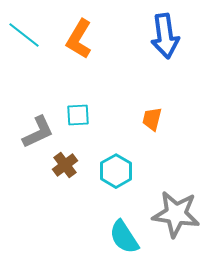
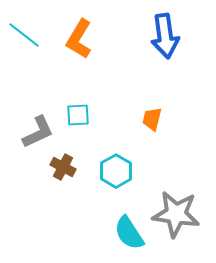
brown cross: moved 2 px left, 2 px down; rotated 25 degrees counterclockwise
cyan semicircle: moved 5 px right, 4 px up
